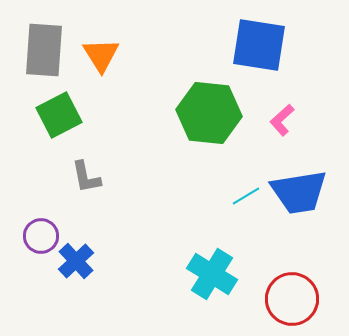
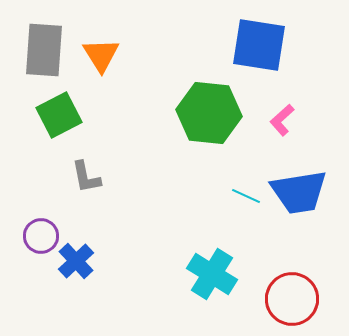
cyan line: rotated 56 degrees clockwise
